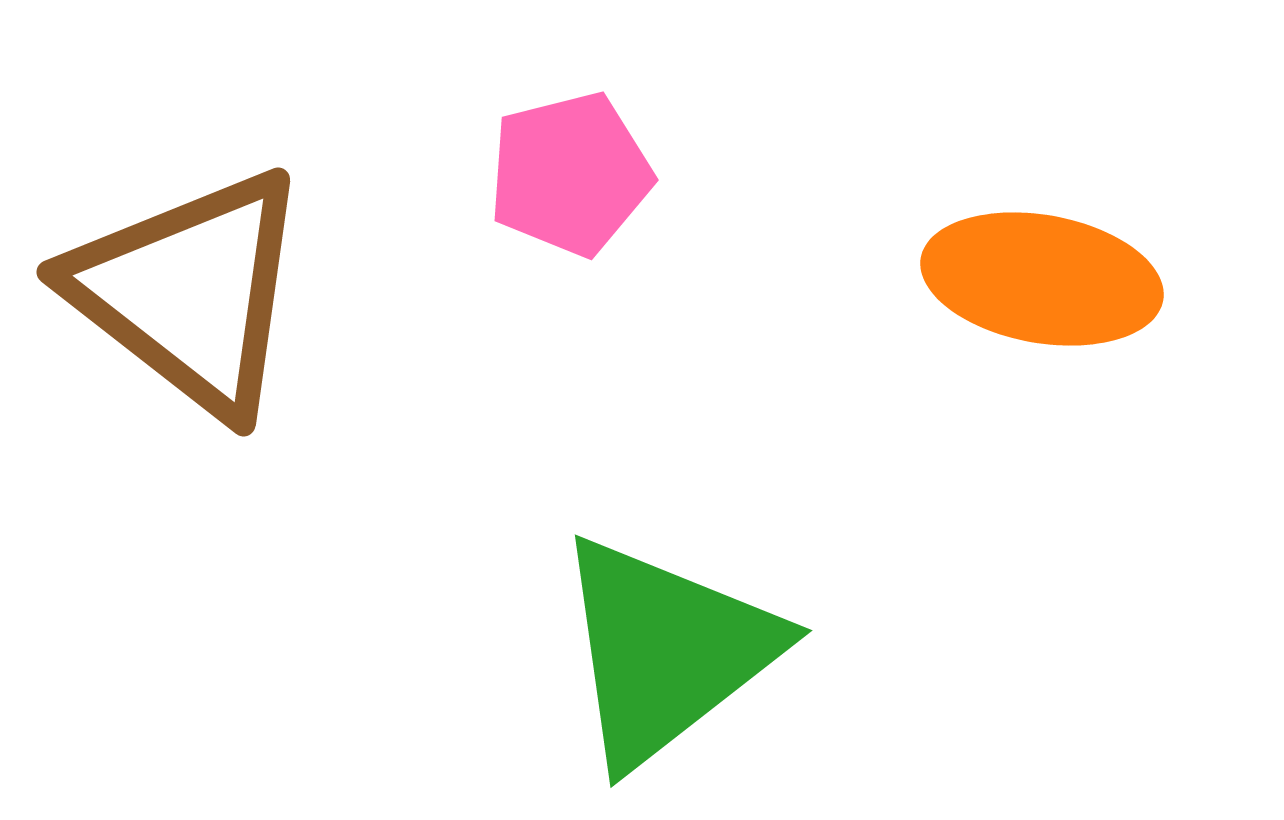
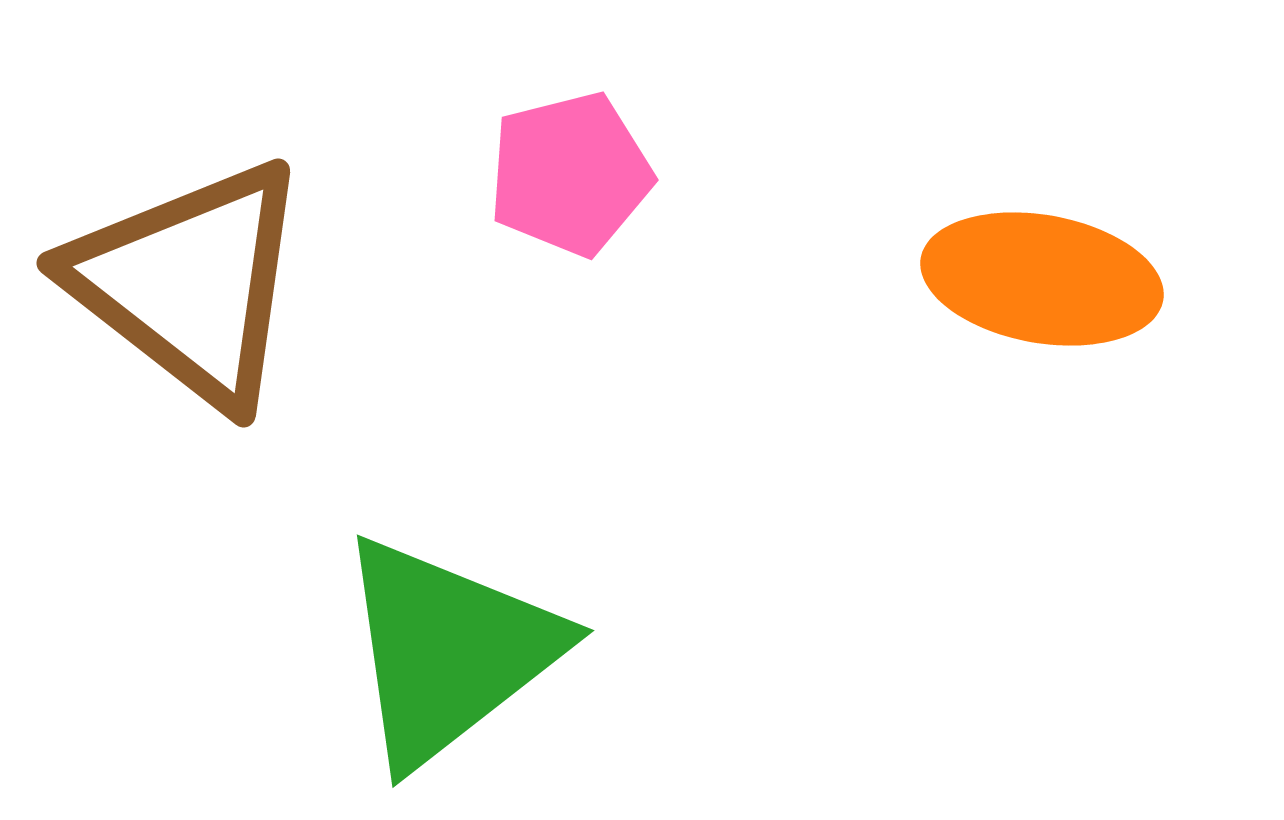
brown triangle: moved 9 px up
green triangle: moved 218 px left
